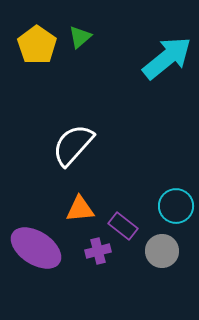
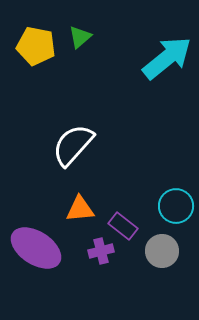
yellow pentagon: moved 1 px left, 1 px down; rotated 24 degrees counterclockwise
purple cross: moved 3 px right
